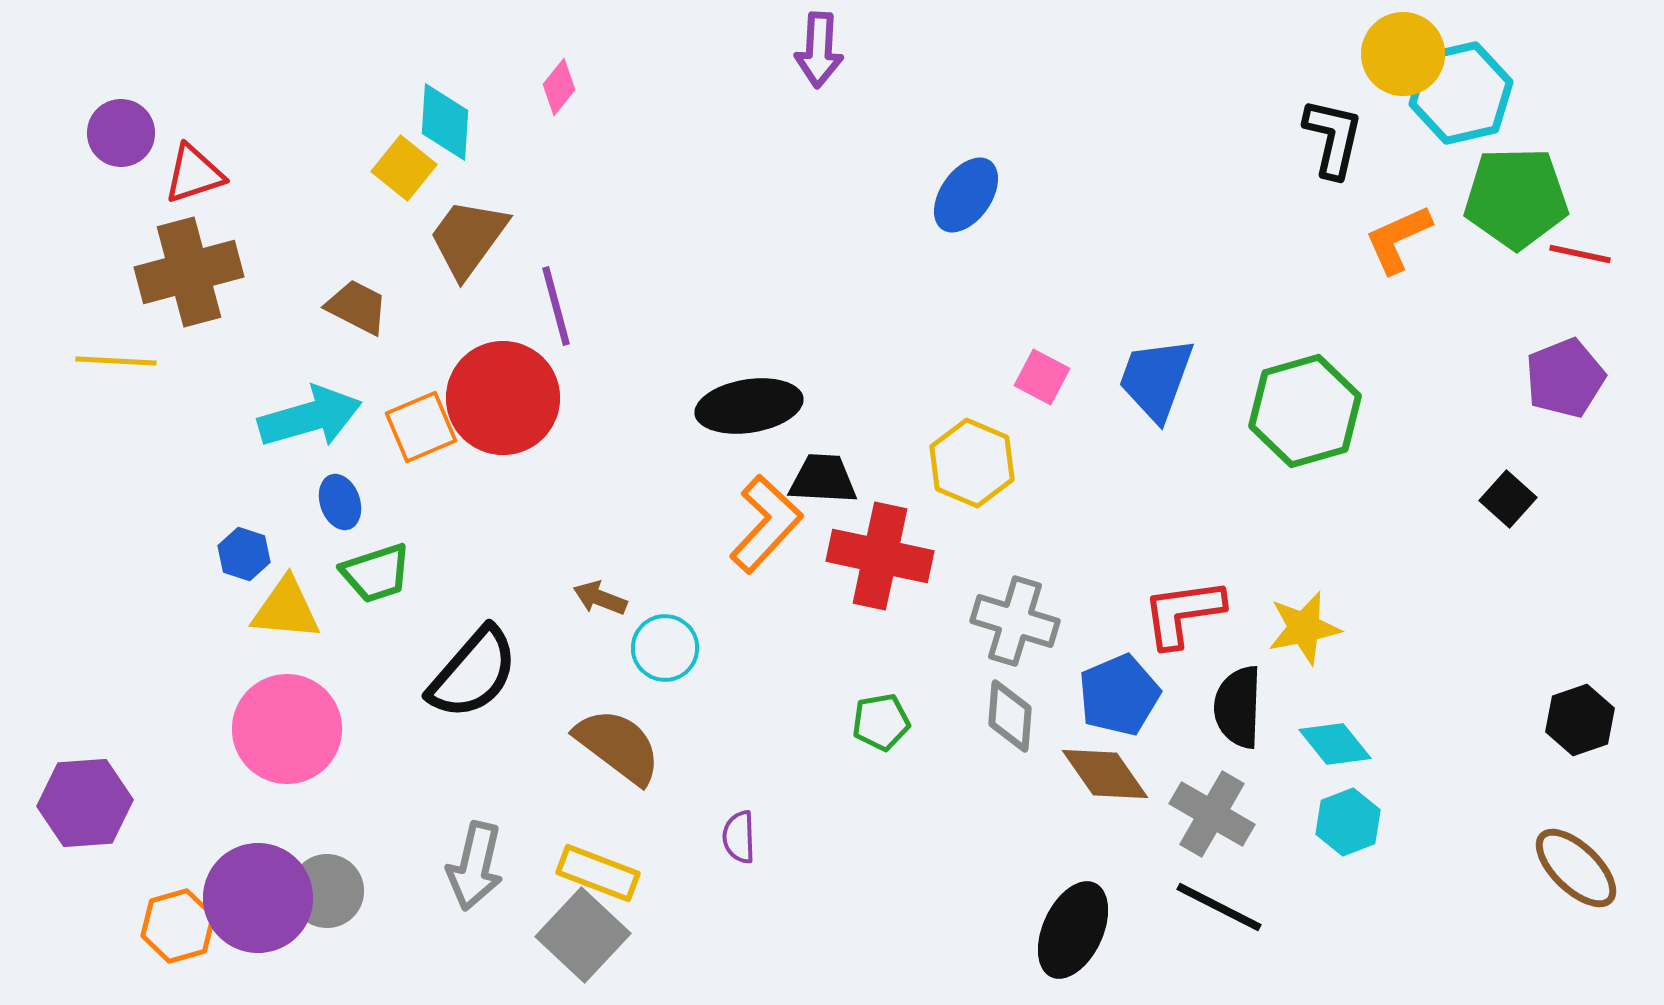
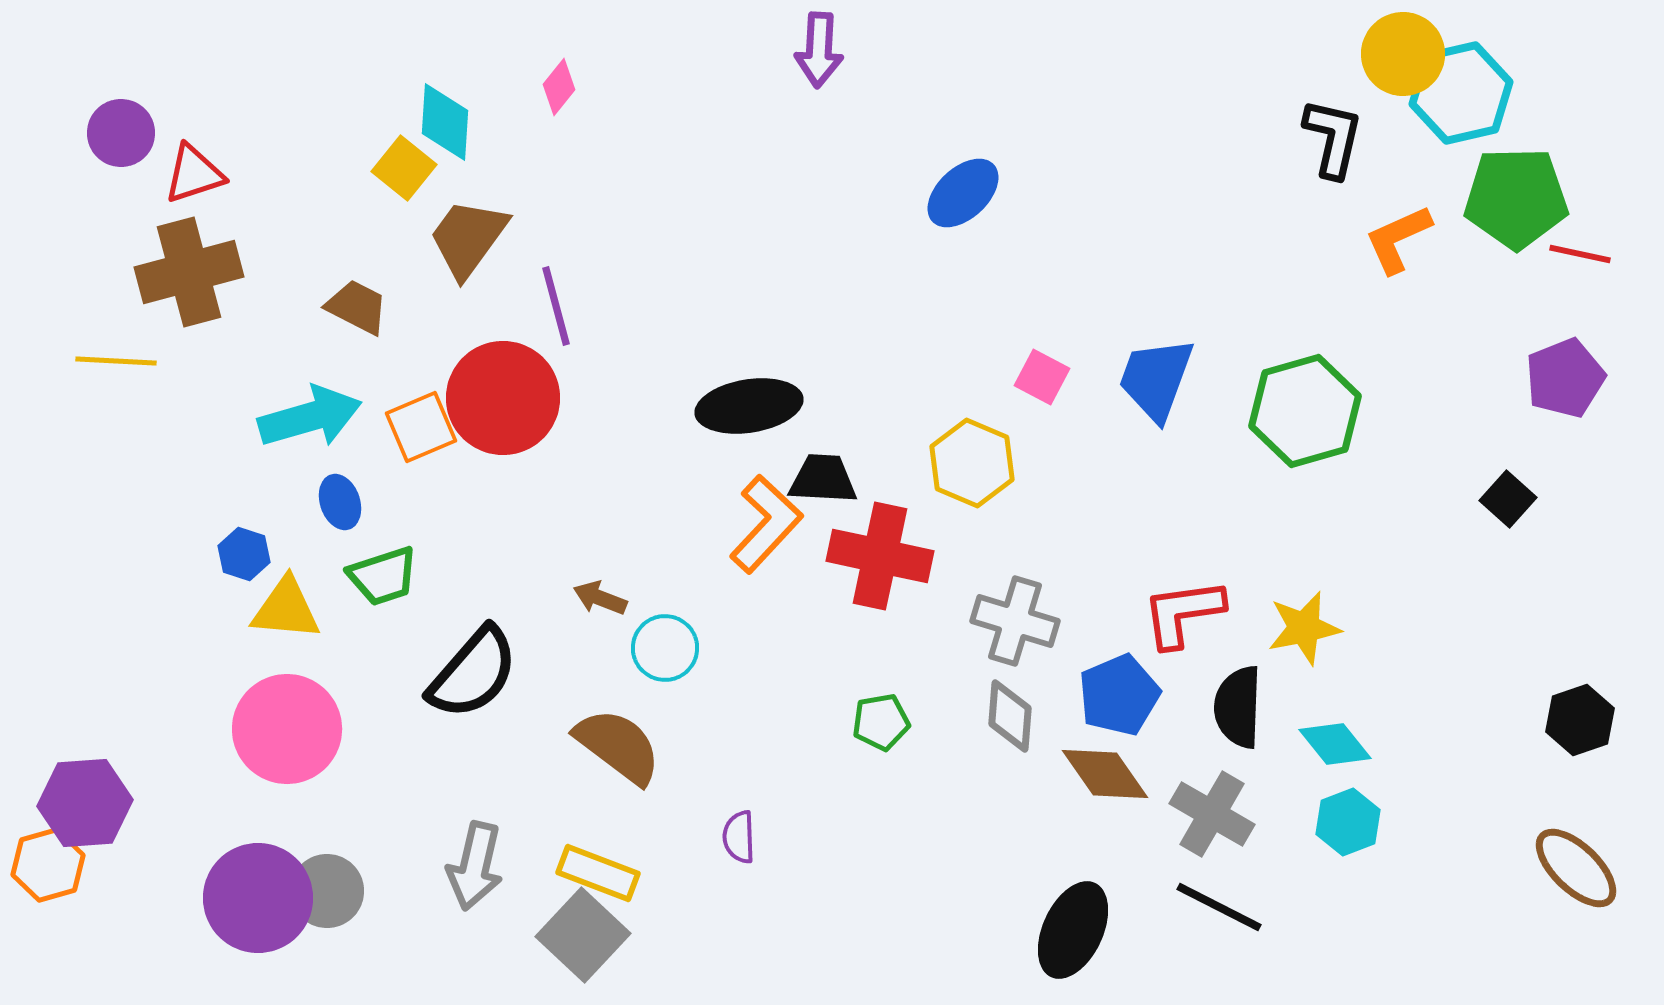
blue ellipse at (966, 195): moved 3 px left, 2 px up; rotated 12 degrees clockwise
green trapezoid at (376, 573): moved 7 px right, 3 px down
orange hexagon at (178, 926): moved 130 px left, 61 px up
